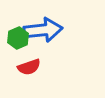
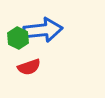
green hexagon: rotated 10 degrees counterclockwise
